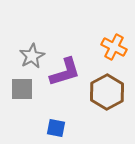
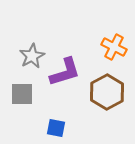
gray square: moved 5 px down
